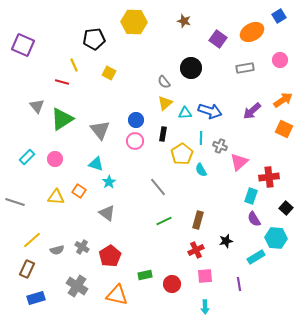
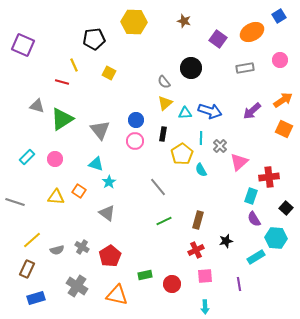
gray triangle at (37, 106): rotated 35 degrees counterclockwise
gray cross at (220, 146): rotated 24 degrees clockwise
